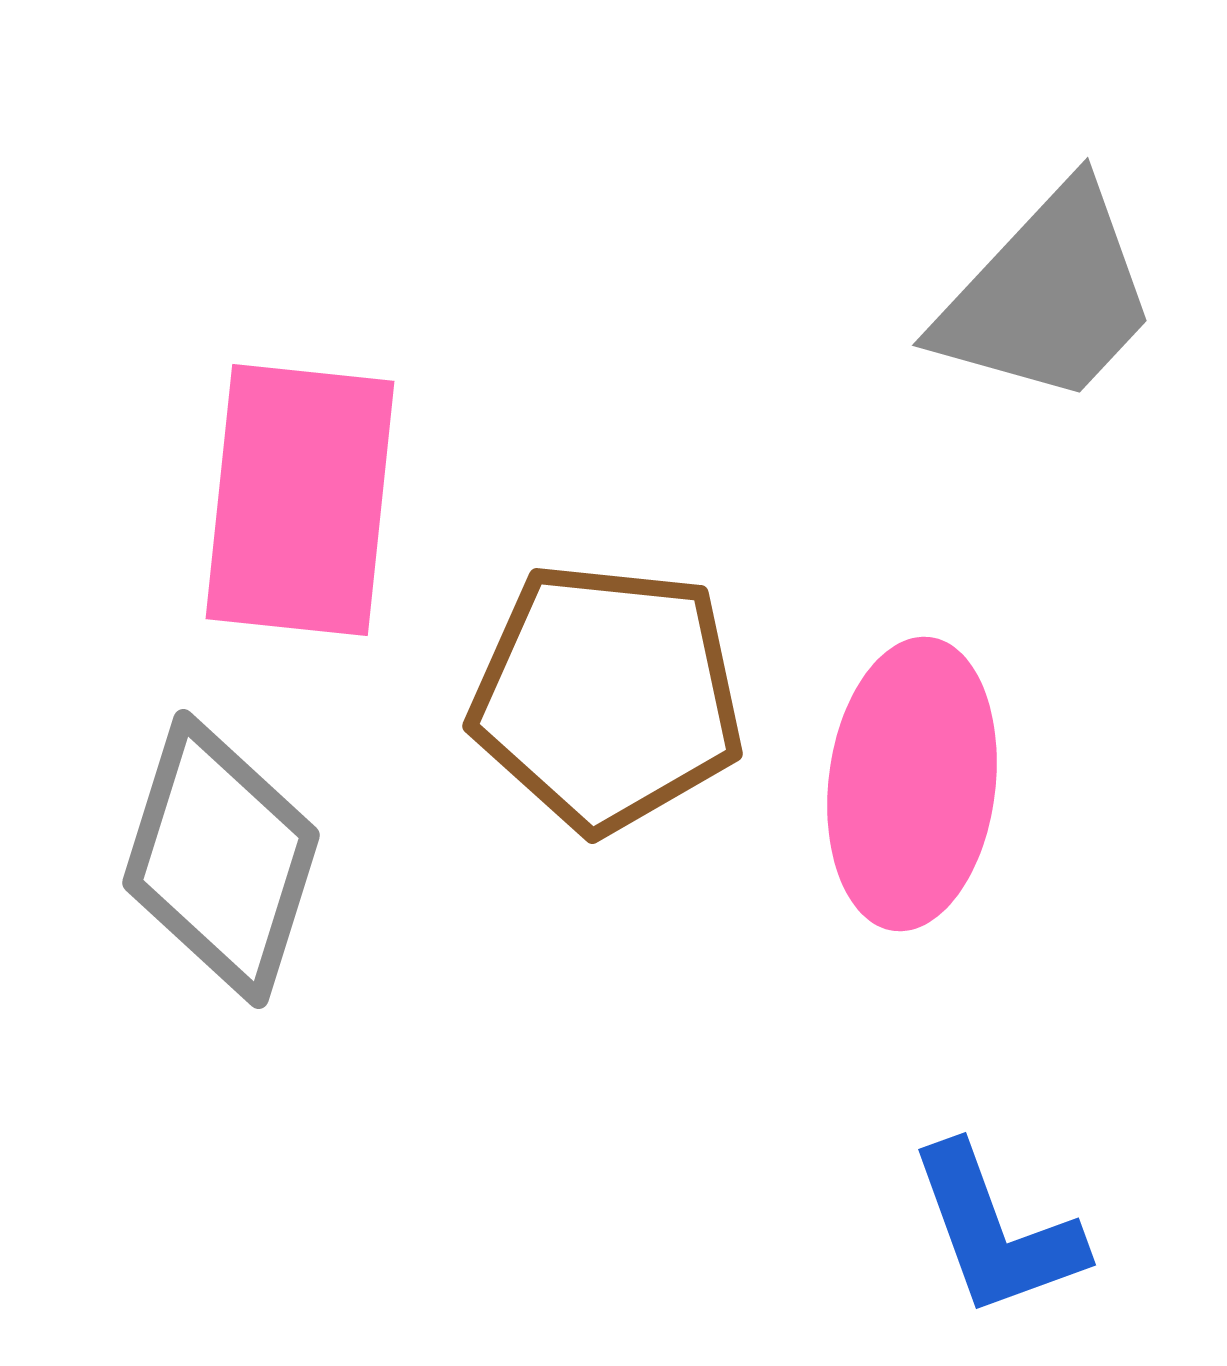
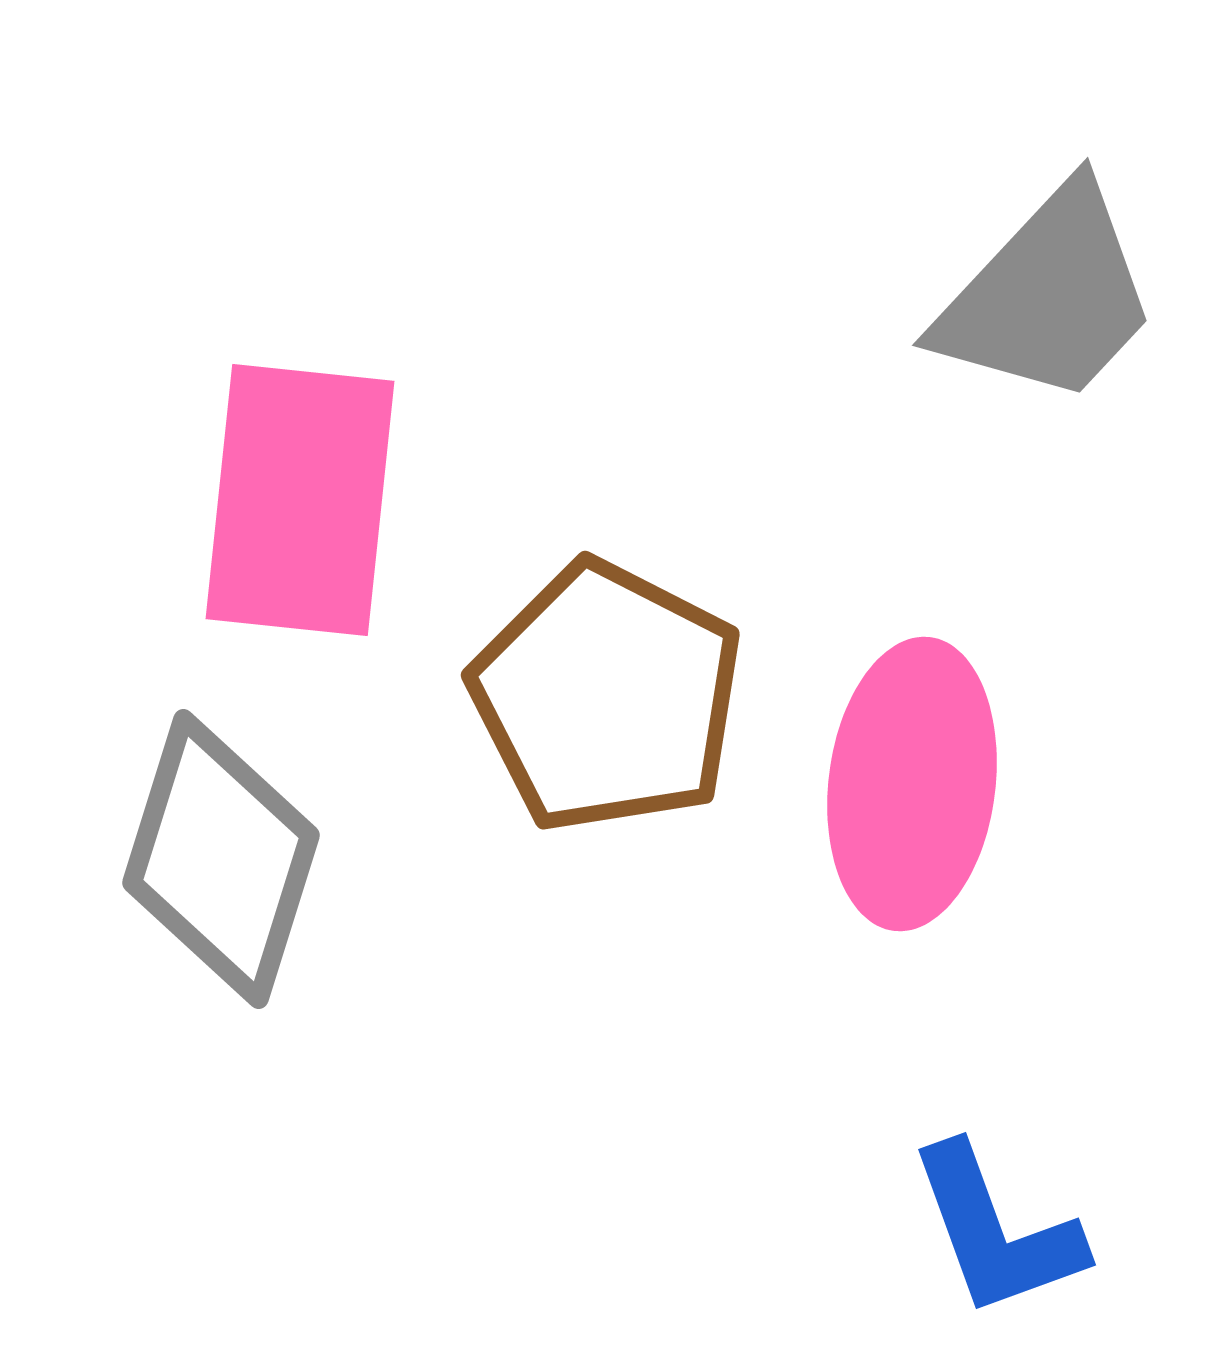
brown pentagon: rotated 21 degrees clockwise
